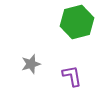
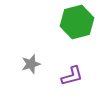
purple L-shape: rotated 85 degrees clockwise
